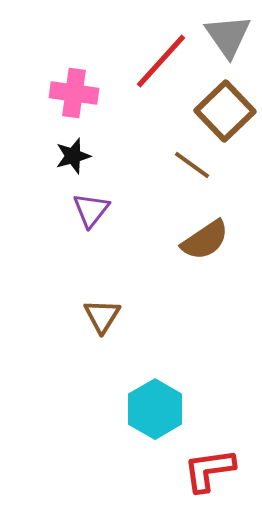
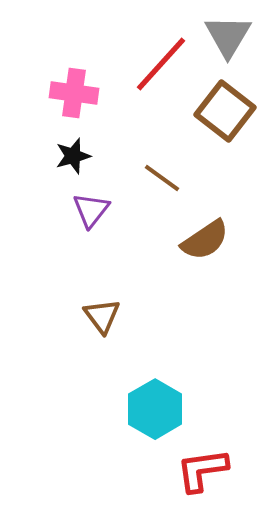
gray triangle: rotated 6 degrees clockwise
red line: moved 3 px down
brown square: rotated 8 degrees counterclockwise
brown line: moved 30 px left, 13 px down
brown triangle: rotated 9 degrees counterclockwise
red L-shape: moved 7 px left
